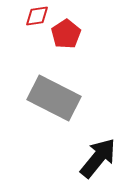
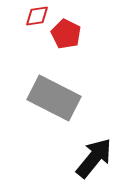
red pentagon: rotated 12 degrees counterclockwise
black arrow: moved 4 px left
